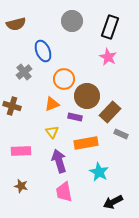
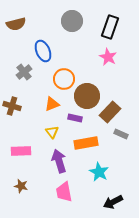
purple rectangle: moved 1 px down
